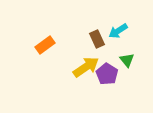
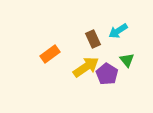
brown rectangle: moved 4 px left
orange rectangle: moved 5 px right, 9 px down
